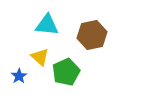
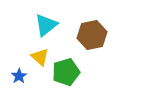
cyan triangle: moved 1 px left; rotated 45 degrees counterclockwise
green pentagon: rotated 8 degrees clockwise
